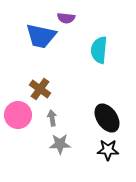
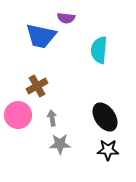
brown cross: moved 3 px left, 3 px up; rotated 25 degrees clockwise
black ellipse: moved 2 px left, 1 px up
